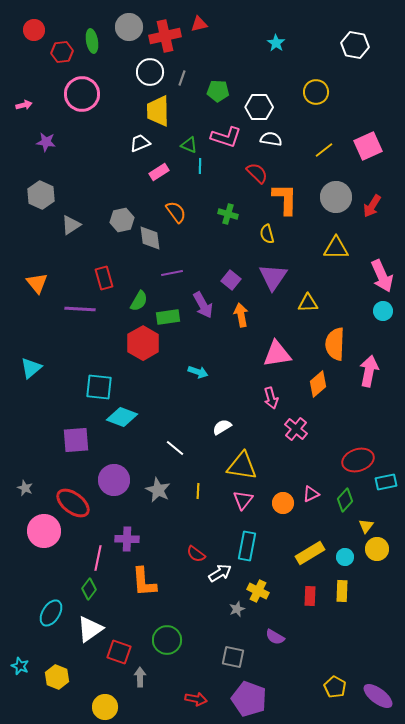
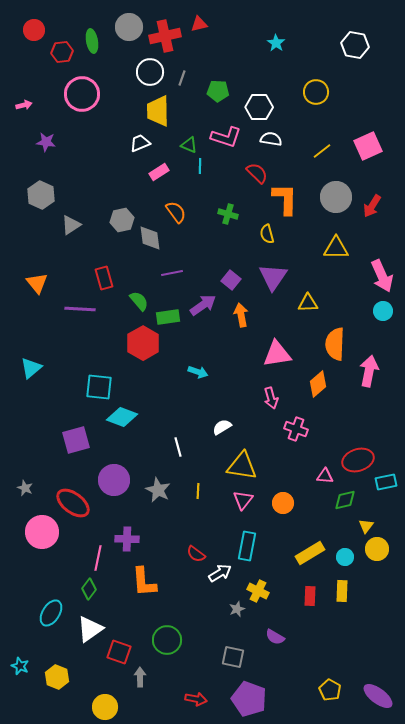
yellow line at (324, 150): moved 2 px left, 1 px down
green semicircle at (139, 301): rotated 70 degrees counterclockwise
purple arrow at (203, 305): rotated 96 degrees counterclockwise
pink cross at (296, 429): rotated 20 degrees counterclockwise
purple square at (76, 440): rotated 12 degrees counterclockwise
white line at (175, 448): moved 3 px right, 1 px up; rotated 36 degrees clockwise
pink triangle at (311, 494): moved 14 px right, 18 px up; rotated 30 degrees clockwise
green diamond at (345, 500): rotated 35 degrees clockwise
pink circle at (44, 531): moved 2 px left, 1 px down
yellow pentagon at (335, 687): moved 5 px left, 3 px down
